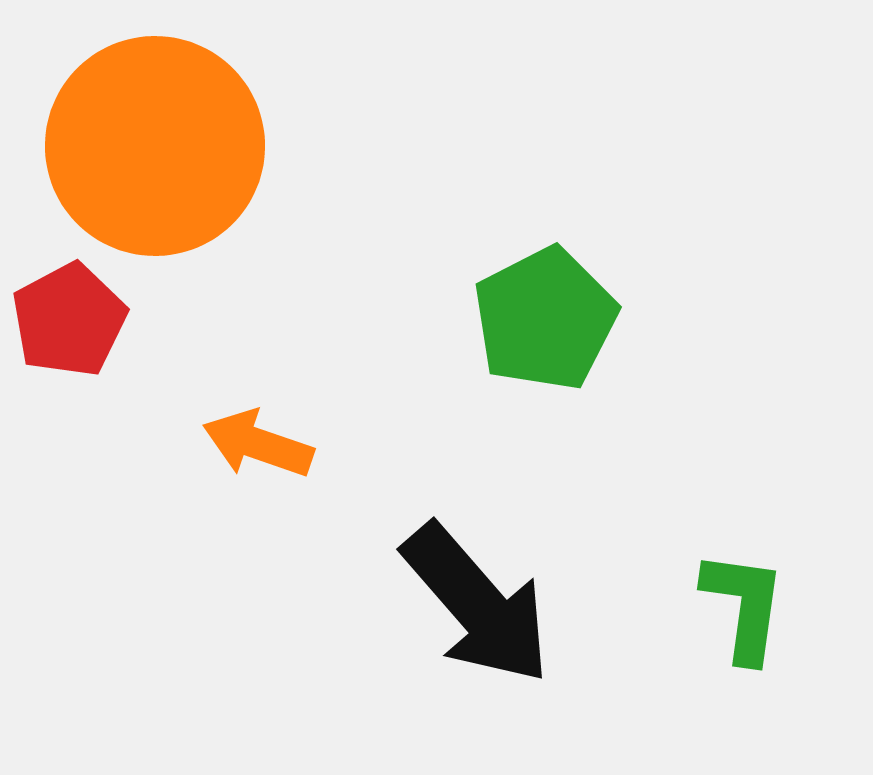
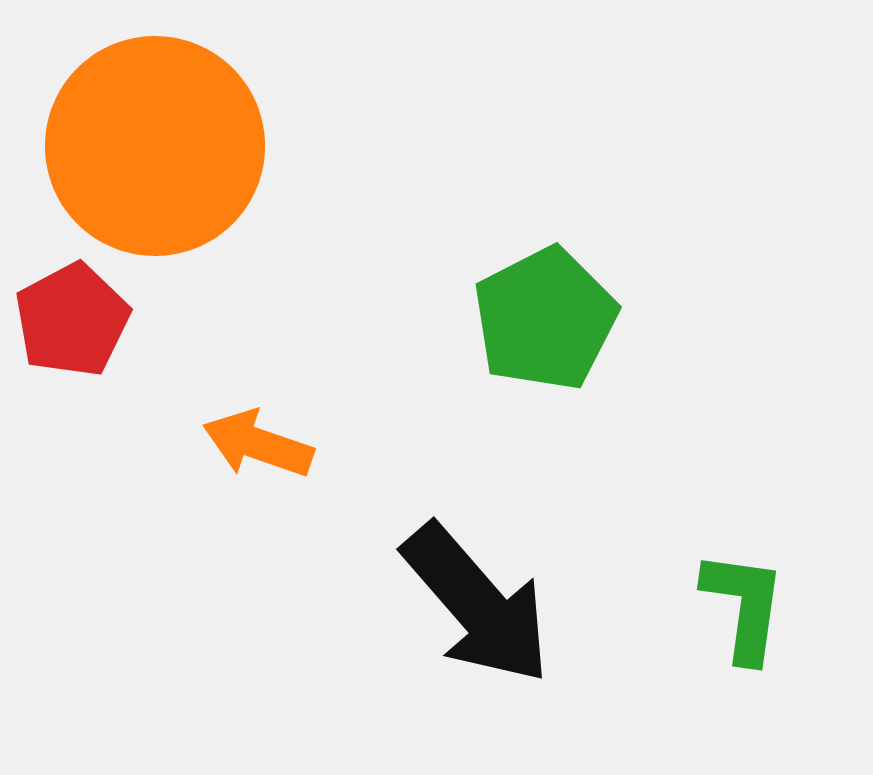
red pentagon: moved 3 px right
